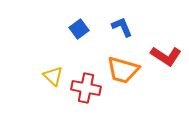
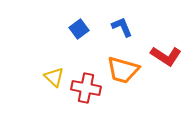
yellow triangle: moved 1 px right, 1 px down
